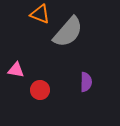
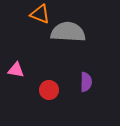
gray semicircle: rotated 128 degrees counterclockwise
red circle: moved 9 px right
